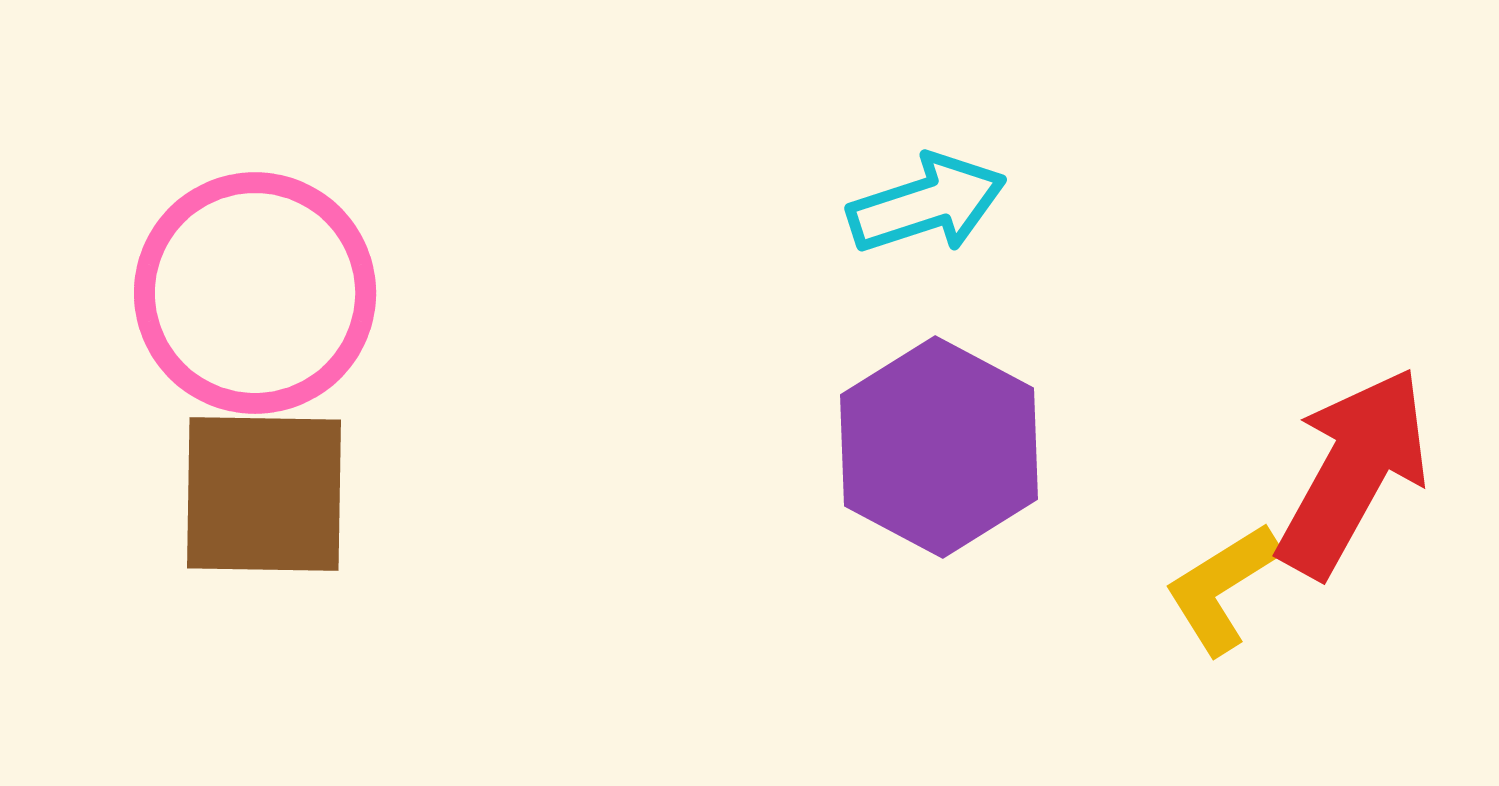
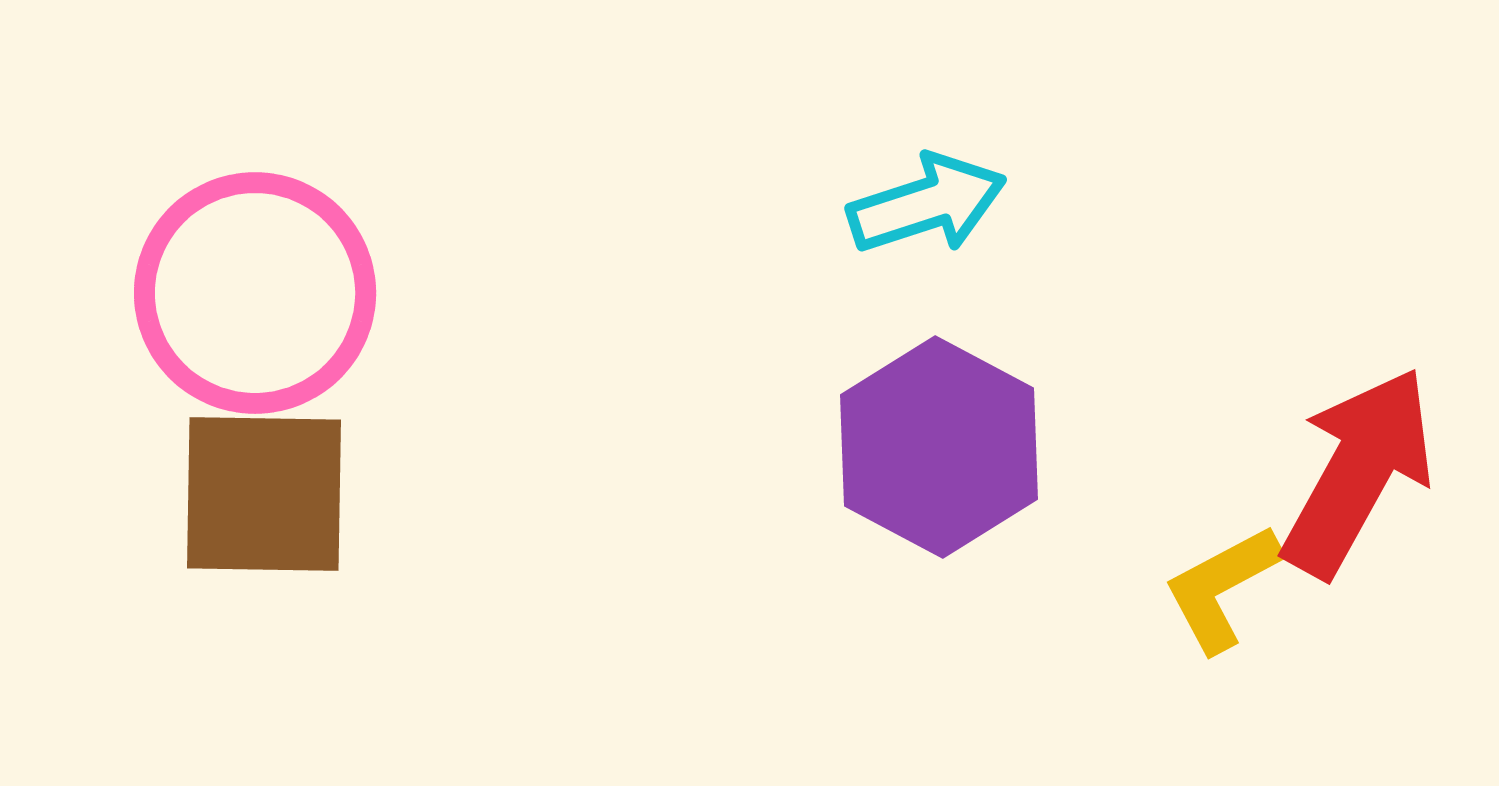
red arrow: moved 5 px right
yellow L-shape: rotated 4 degrees clockwise
